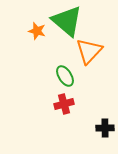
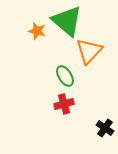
black cross: rotated 36 degrees clockwise
